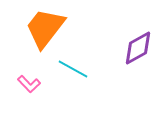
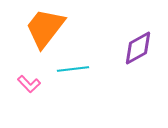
cyan line: rotated 36 degrees counterclockwise
